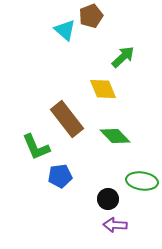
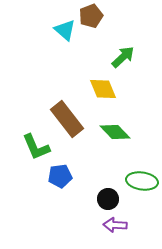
green diamond: moved 4 px up
